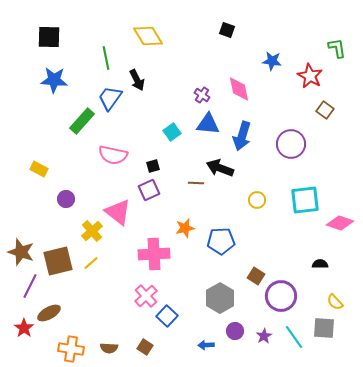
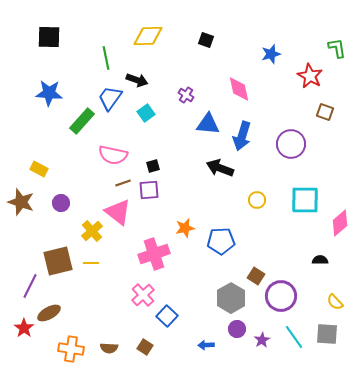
black square at (227, 30): moved 21 px left, 10 px down
yellow diamond at (148, 36): rotated 60 degrees counterclockwise
blue star at (272, 61): moved 1 px left, 7 px up; rotated 24 degrees counterclockwise
blue star at (54, 80): moved 5 px left, 13 px down
black arrow at (137, 80): rotated 45 degrees counterclockwise
purple cross at (202, 95): moved 16 px left
brown square at (325, 110): moved 2 px down; rotated 18 degrees counterclockwise
cyan square at (172, 132): moved 26 px left, 19 px up
brown line at (196, 183): moved 73 px left; rotated 21 degrees counterclockwise
purple square at (149, 190): rotated 20 degrees clockwise
purple circle at (66, 199): moved 5 px left, 4 px down
cyan square at (305, 200): rotated 8 degrees clockwise
pink diamond at (340, 223): rotated 60 degrees counterclockwise
brown star at (21, 252): moved 50 px up
pink cross at (154, 254): rotated 16 degrees counterclockwise
yellow line at (91, 263): rotated 42 degrees clockwise
black semicircle at (320, 264): moved 4 px up
pink cross at (146, 296): moved 3 px left, 1 px up
gray hexagon at (220, 298): moved 11 px right
gray square at (324, 328): moved 3 px right, 6 px down
purple circle at (235, 331): moved 2 px right, 2 px up
purple star at (264, 336): moved 2 px left, 4 px down
